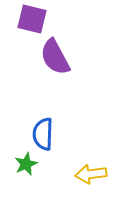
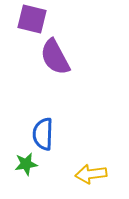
green star: rotated 15 degrees clockwise
